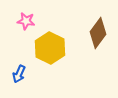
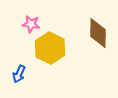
pink star: moved 5 px right, 3 px down
brown diamond: rotated 36 degrees counterclockwise
